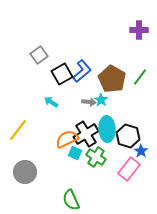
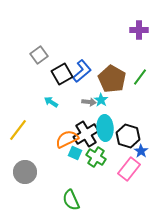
cyan ellipse: moved 2 px left, 1 px up
